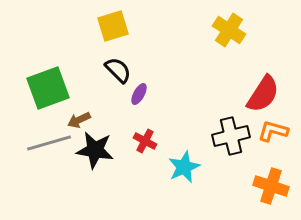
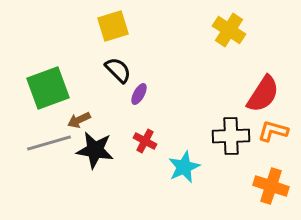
black cross: rotated 12 degrees clockwise
